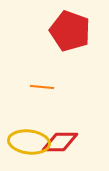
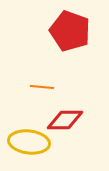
red diamond: moved 5 px right, 22 px up
